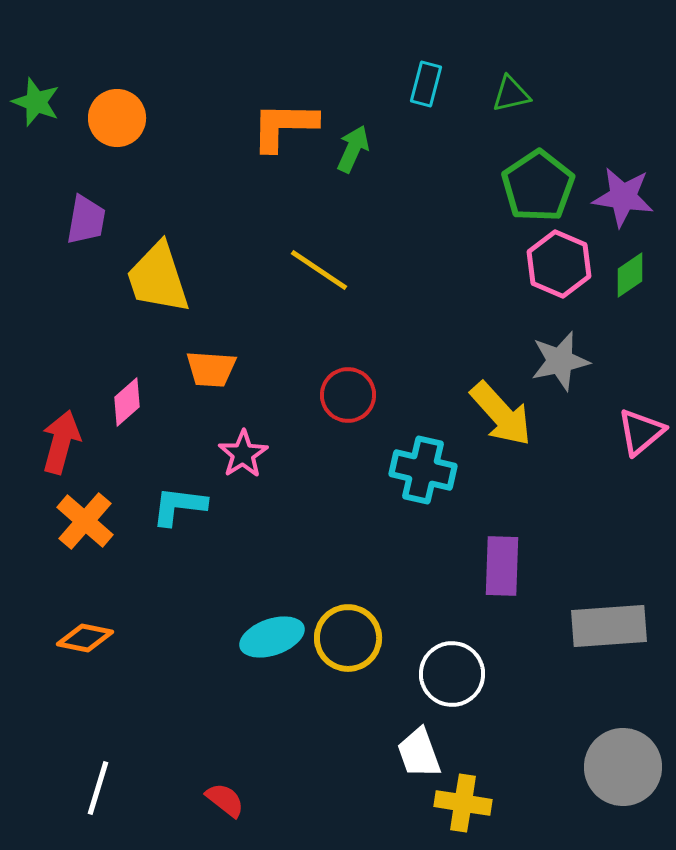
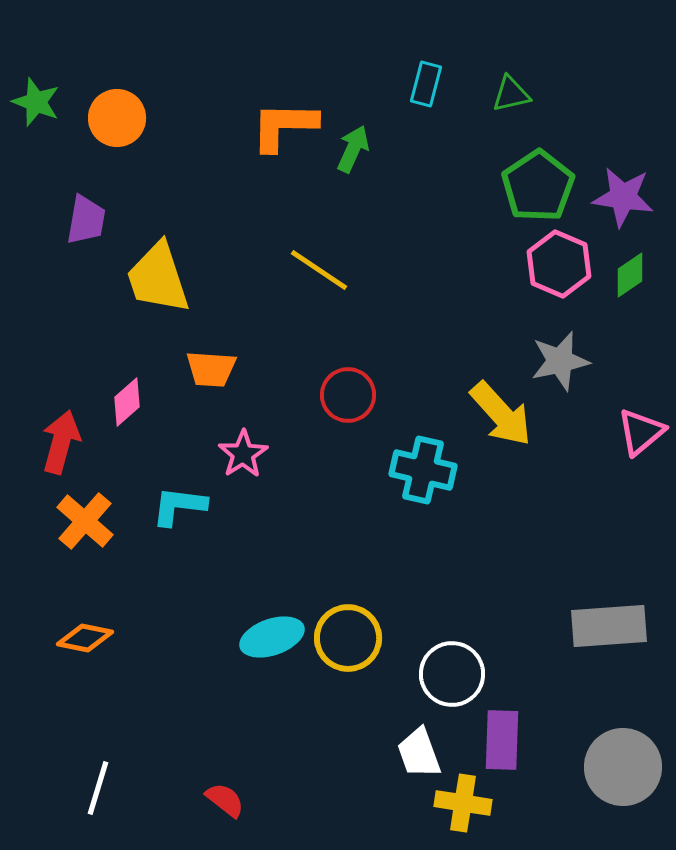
purple rectangle: moved 174 px down
